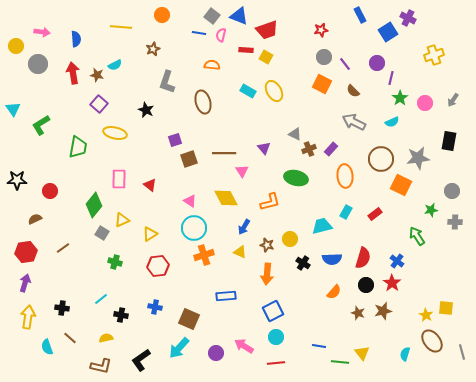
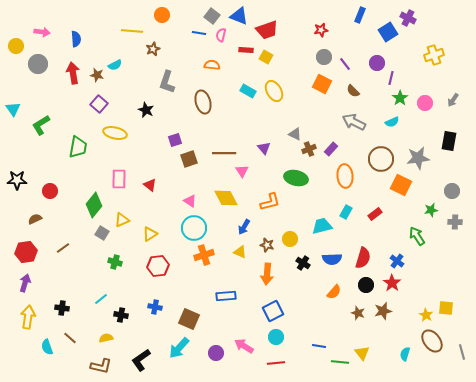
blue rectangle at (360, 15): rotated 49 degrees clockwise
yellow line at (121, 27): moved 11 px right, 4 px down
